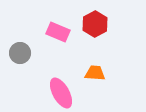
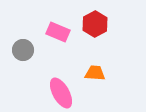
gray circle: moved 3 px right, 3 px up
